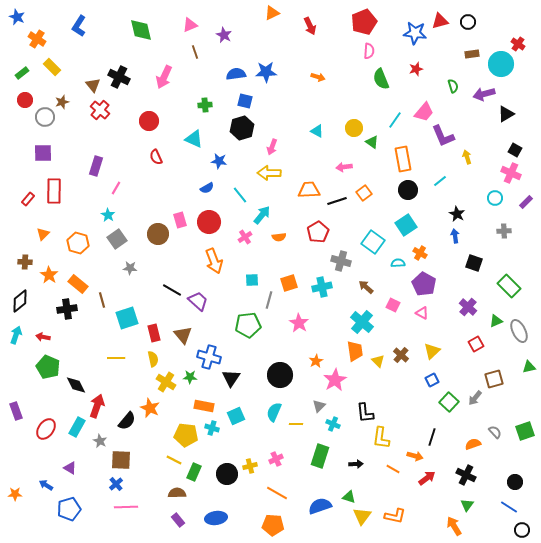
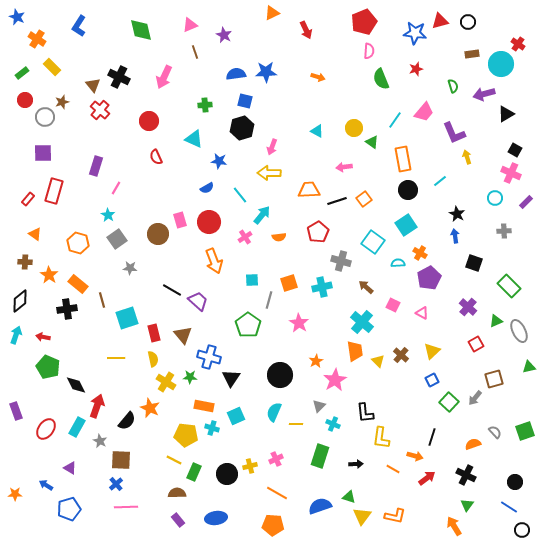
red arrow at (310, 26): moved 4 px left, 4 px down
purple L-shape at (443, 136): moved 11 px right, 3 px up
red rectangle at (54, 191): rotated 15 degrees clockwise
orange square at (364, 193): moved 6 px down
orange triangle at (43, 234): moved 8 px left; rotated 40 degrees counterclockwise
purple pentagon at (424, 284): moved 5 px right, 6 px up; rotated 15 degrees clockwise
green pentagon at (248, 325): rotated 30 degrees counterclockwise
